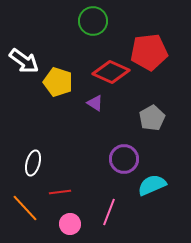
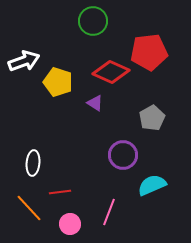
white arrow: rotated 56 degrees counterclockwise
purple circle: moved 1 px left, 4 px up
white ellipse: rotated 10 degrees counterclockwise
orange line: moved 4 px right
